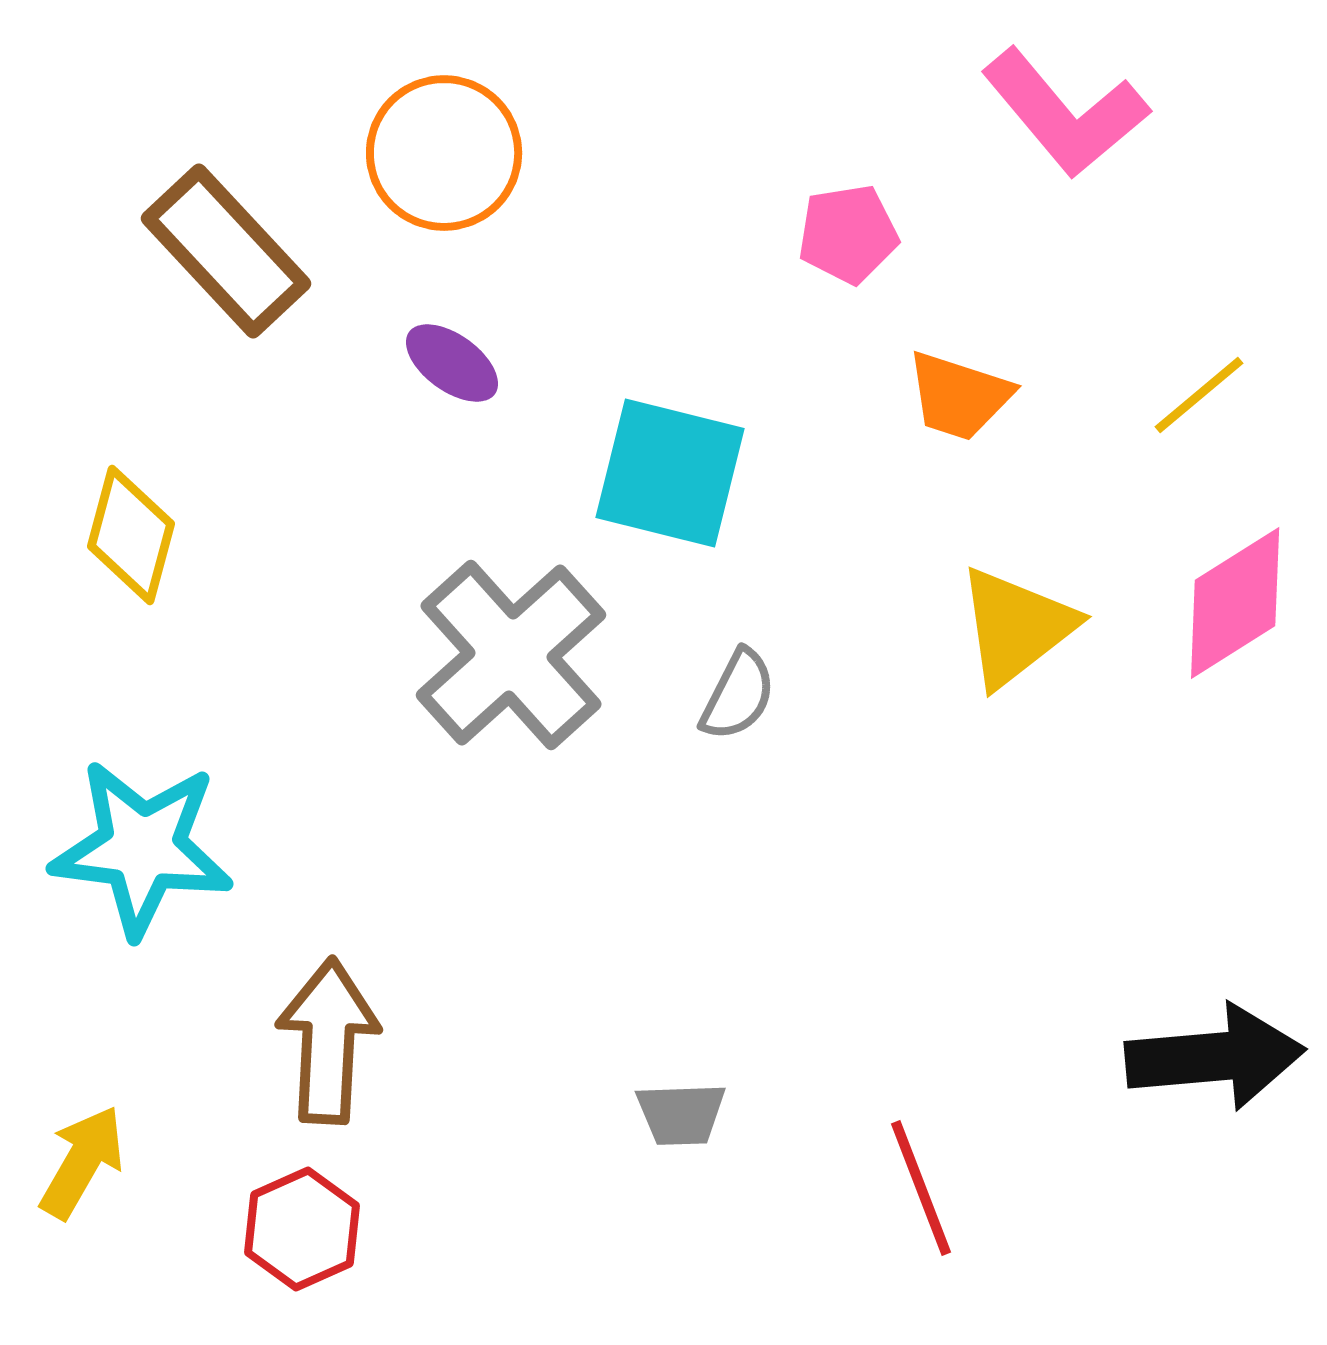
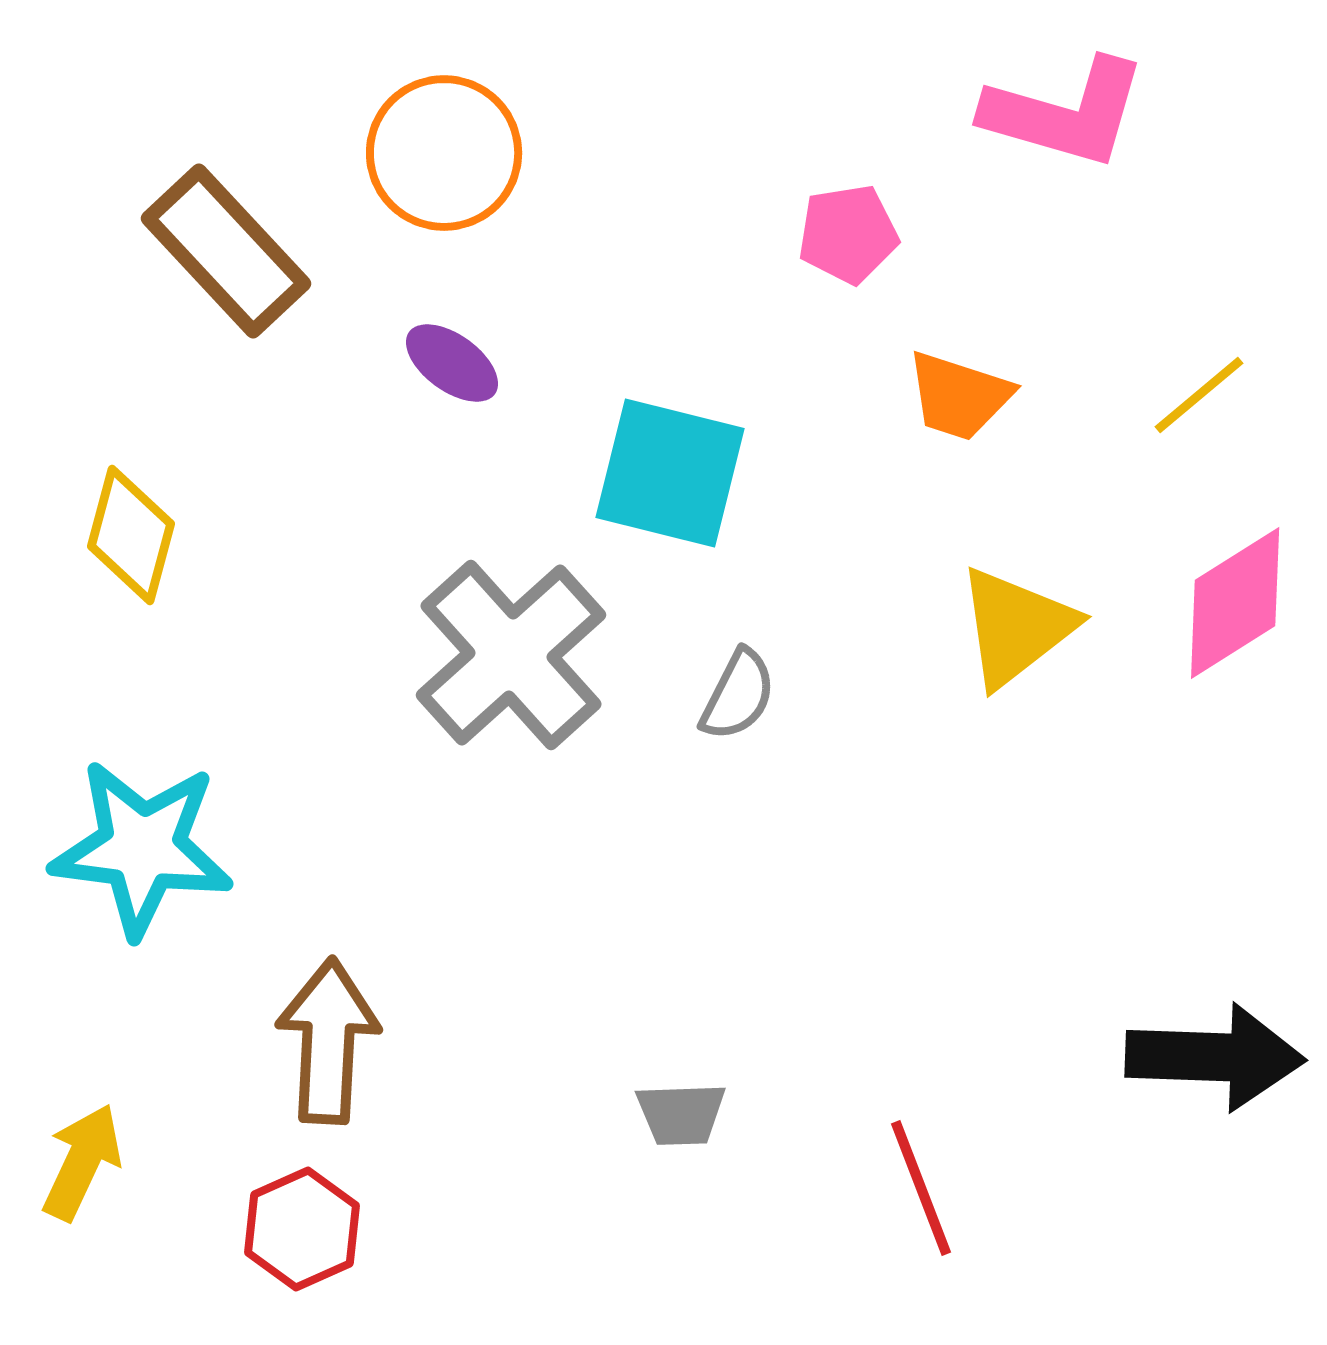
pink L-shape: rotated 34 degrees counterclockwise
black arrow: rotated 7 degrees clockwise
yellow arrow: rotated 5 degrees counterclockwise
